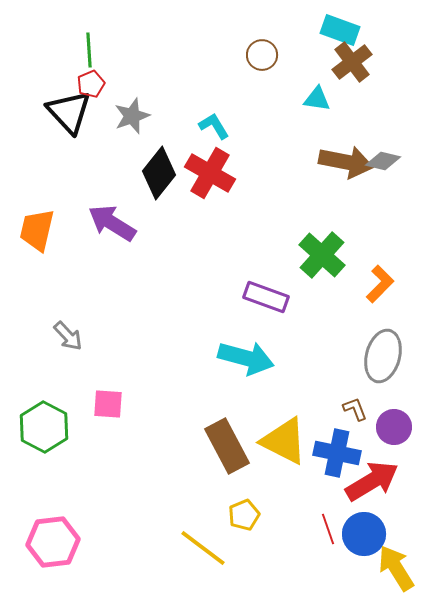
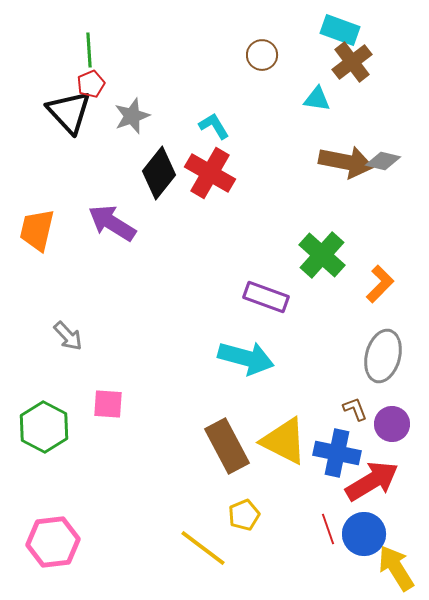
purple circle: moved 2 px left, 3 px up
